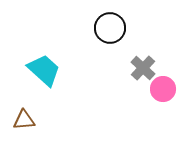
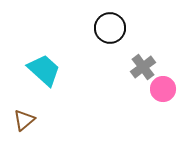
gray cross: moved 1 px up; rotated 10 degrees clockwise
brown triangle: rotated 35 degrees counterclockwise
